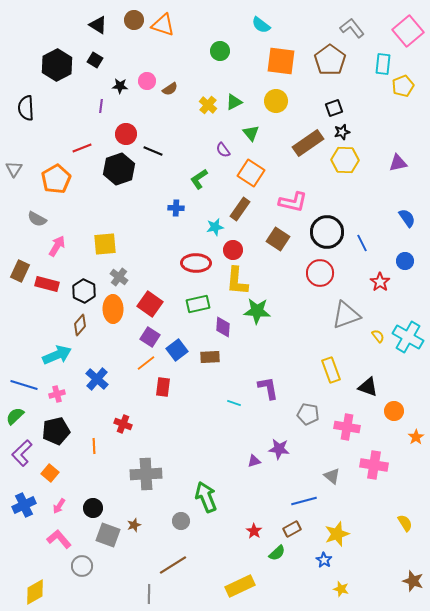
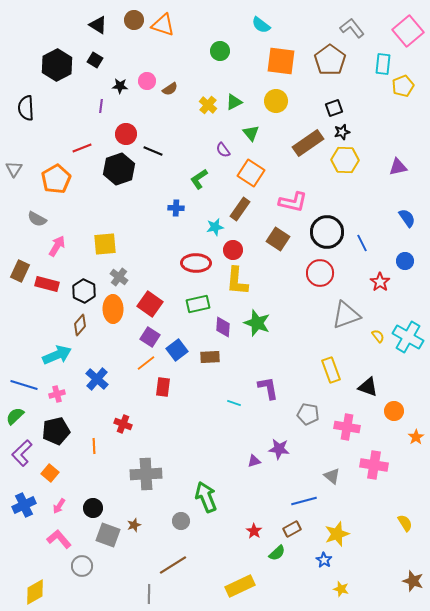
purple triangle at (398, 163): moved 4 px down
green star at (257, 311): moved 12 px down; rotated 16 degrees clockwise
